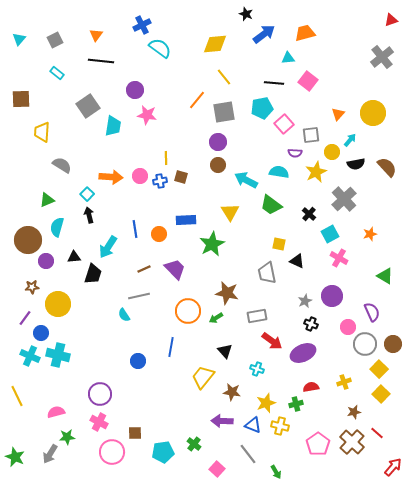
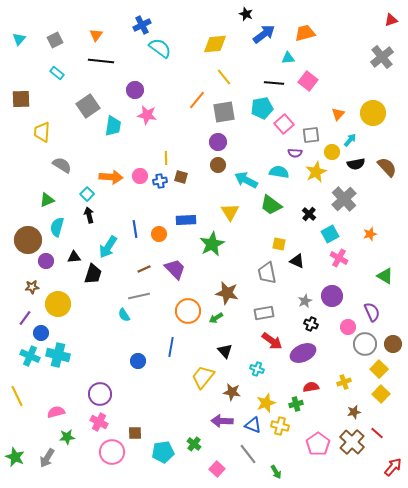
gray rectangle at (257, 316): moved 7 px right, 3 px up
gray arrow at (50, 454): moved 3 px left, 4 px down
